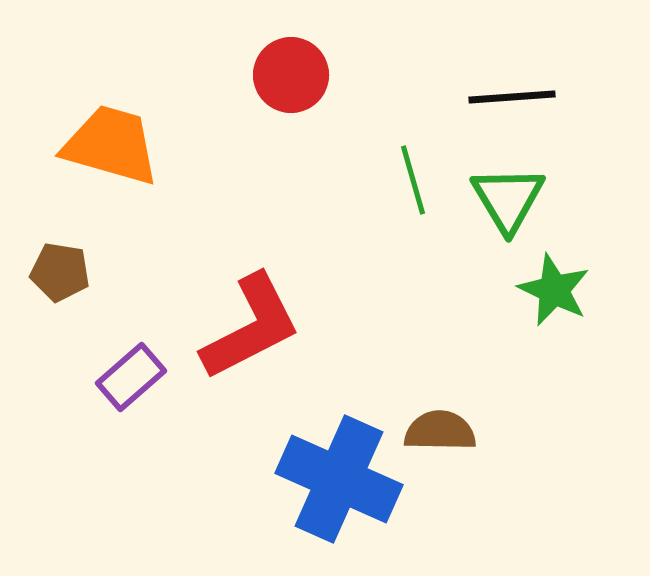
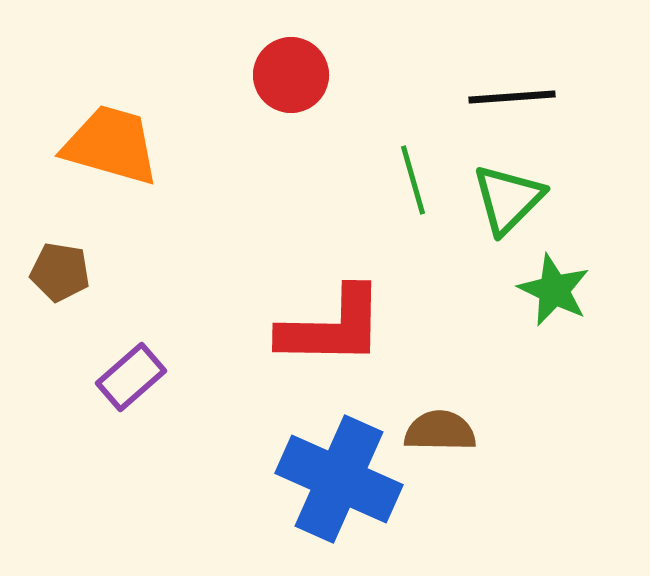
green triangle: rotated 16 degrees clockwise
red L-shape: moved 81 px right; rotated 28 degrees clockwise
